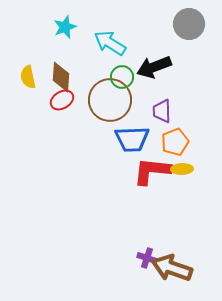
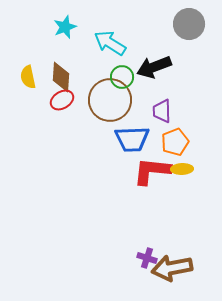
brown arrow: rotated 30 degrees counterclockwise
